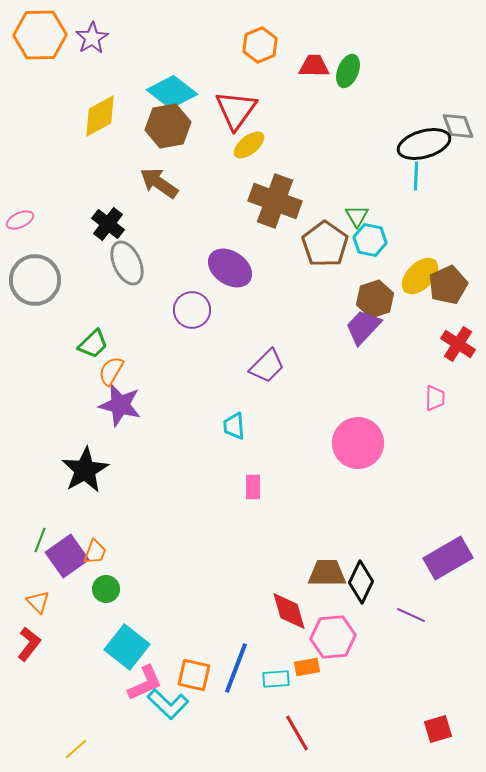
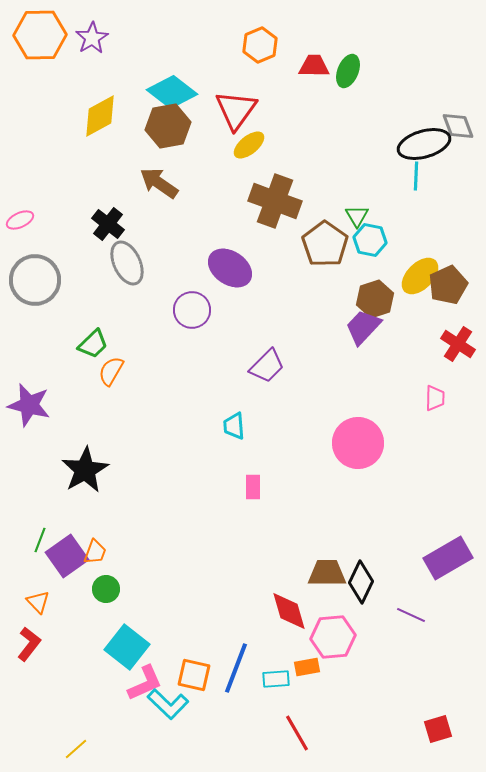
purple star at (120, 405): moved 91 px left
